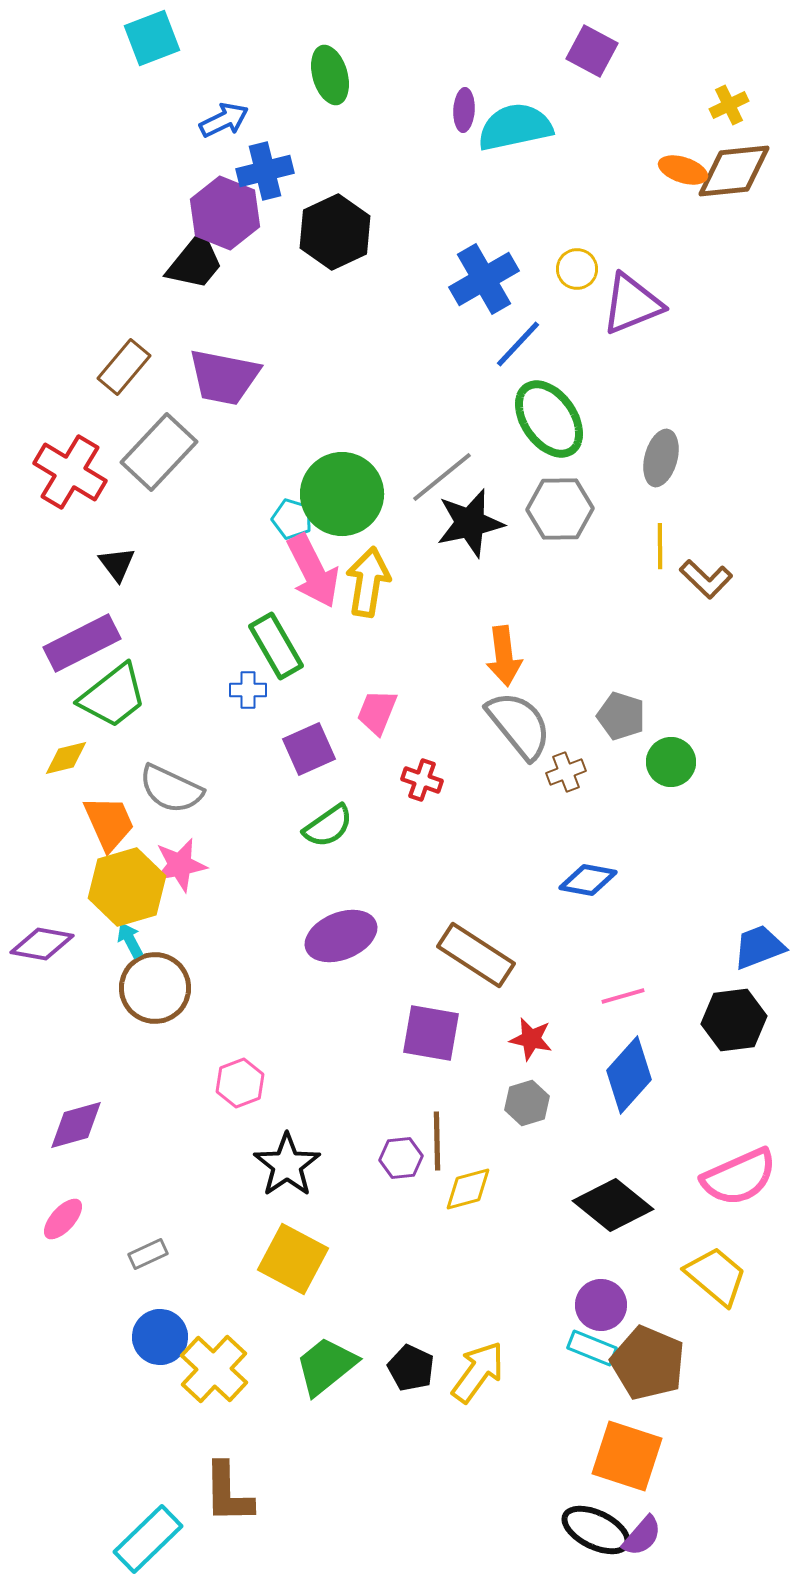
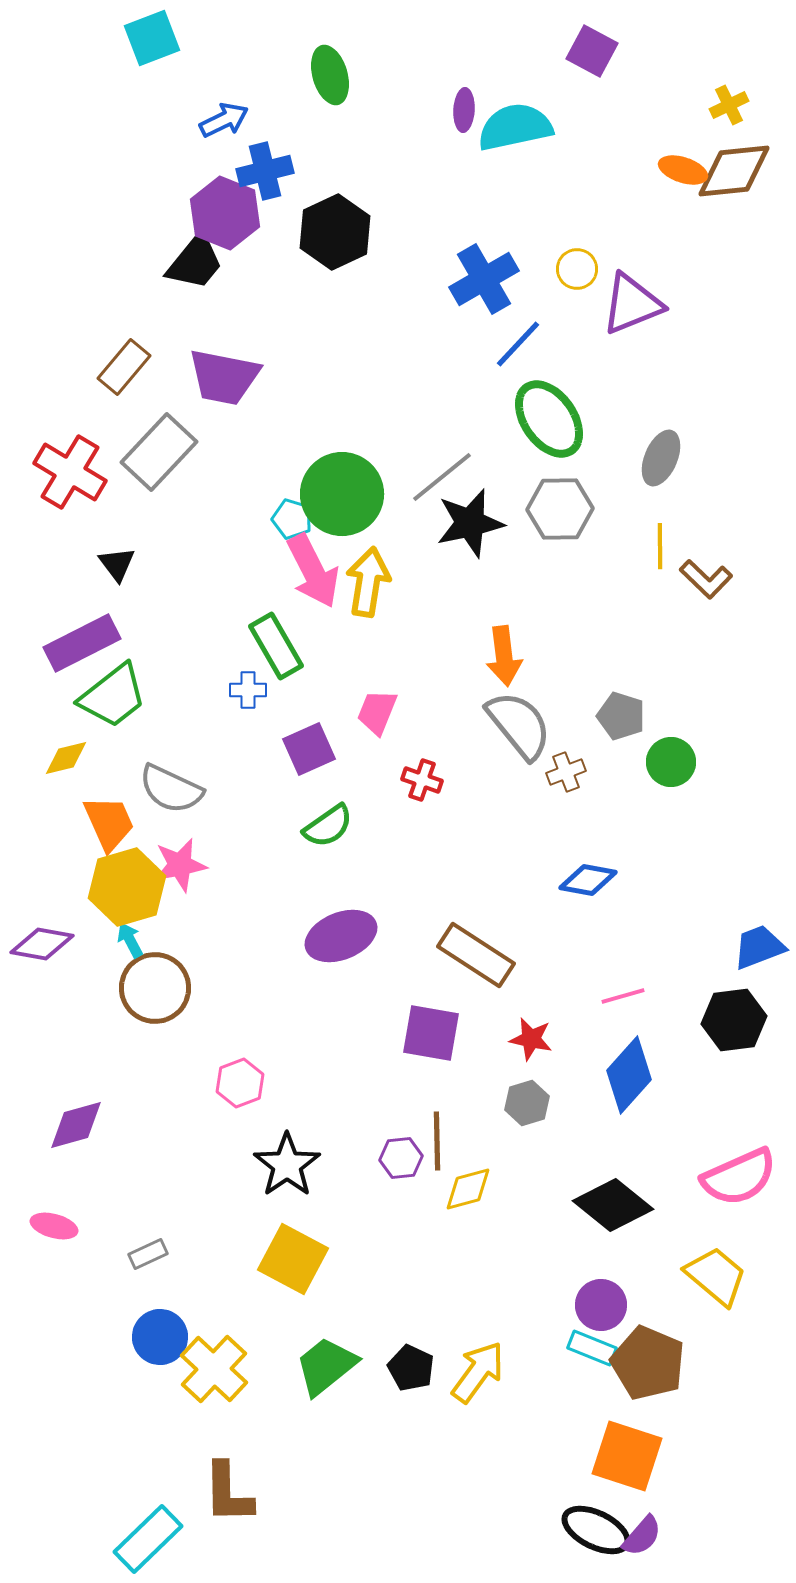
gray ellipse at (661, 458): rotated 8 degrees clockwise
pink ellipse at (63, 1219): moved 9 px left, 7 px down; rotated 63 degrees clockwise
